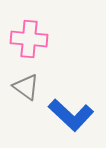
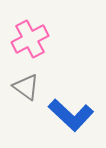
pink cross: moved 1 px right; rotated 33 degrees counterclockwise
